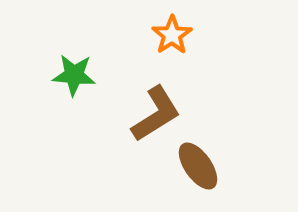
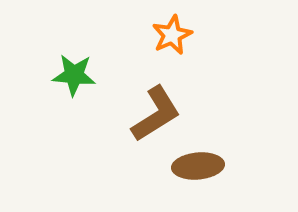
orange star: rotated 9 degrees clockwise
brown ellipse: rotated 60 degrees counterclockwise
